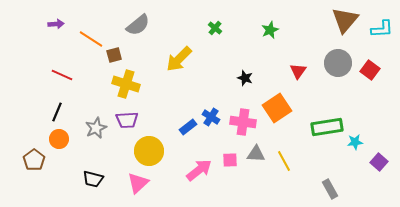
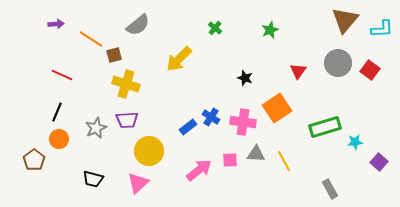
green rectangle: moved 2 px left; rotated 8 degrees counterclockwise
